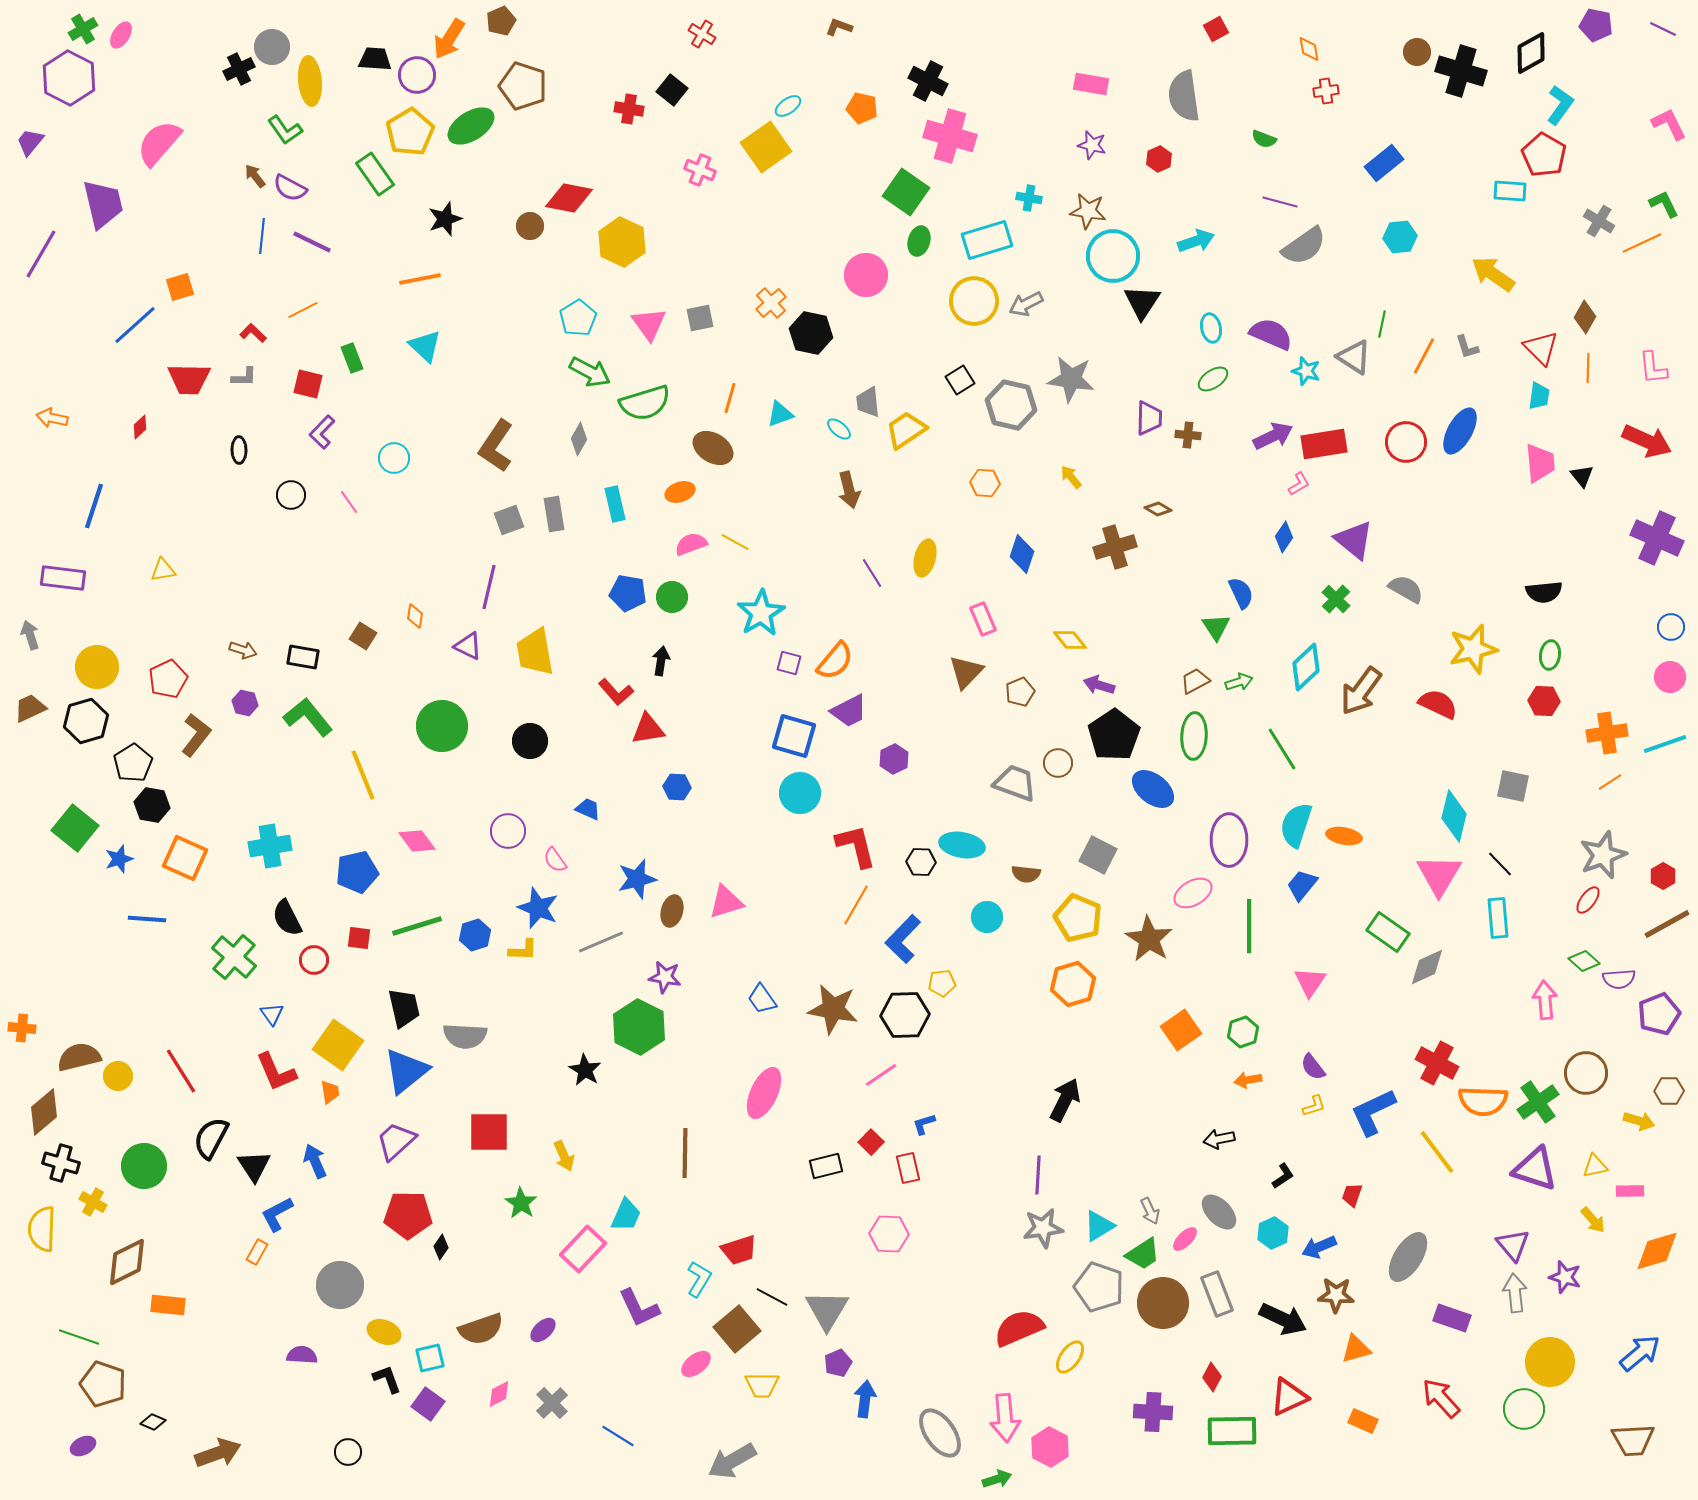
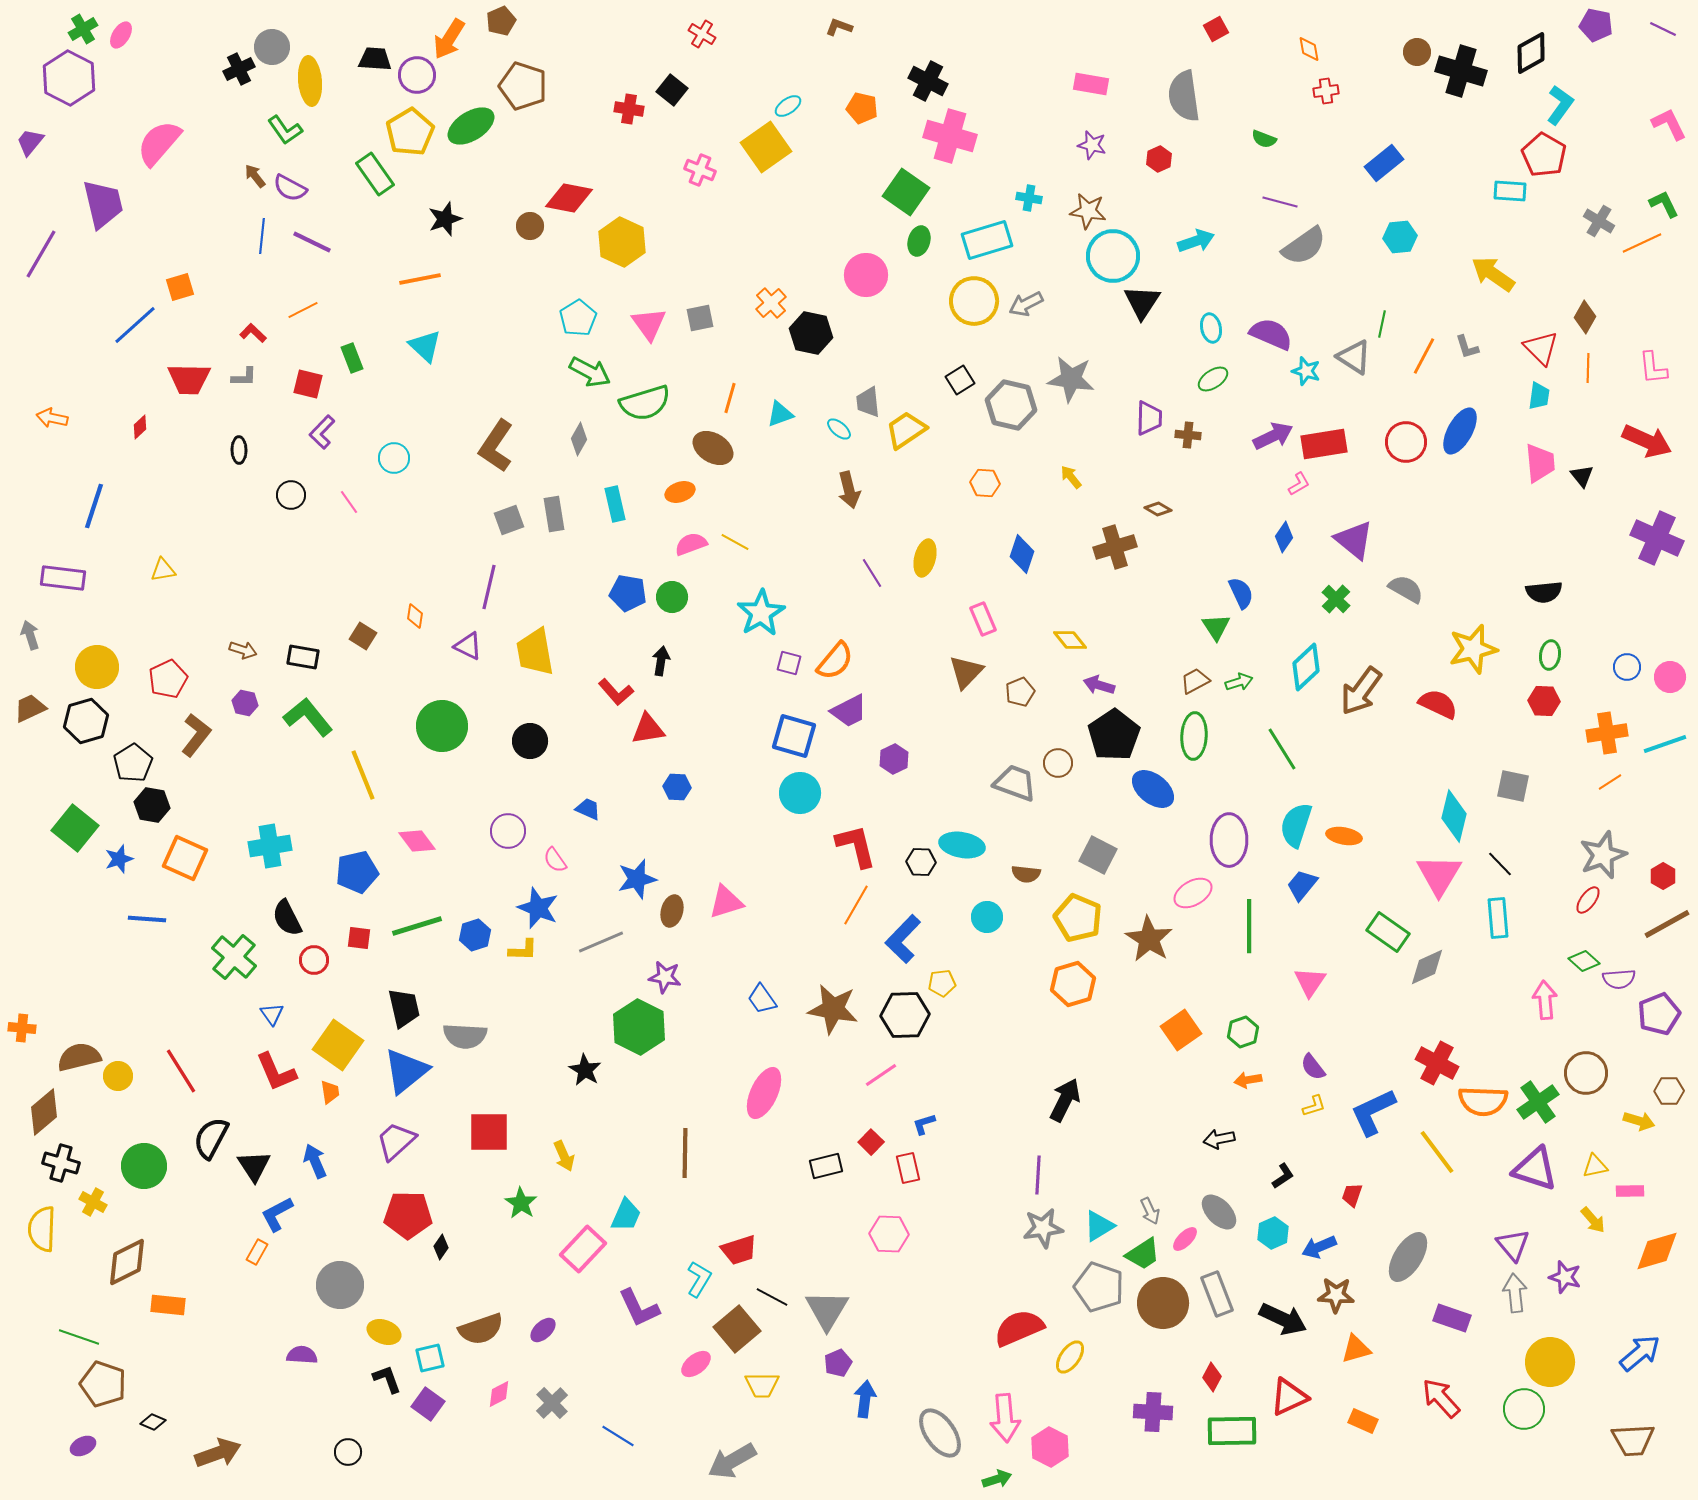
blue circle at (1671, 627): moved 44 px left, 40 px down
